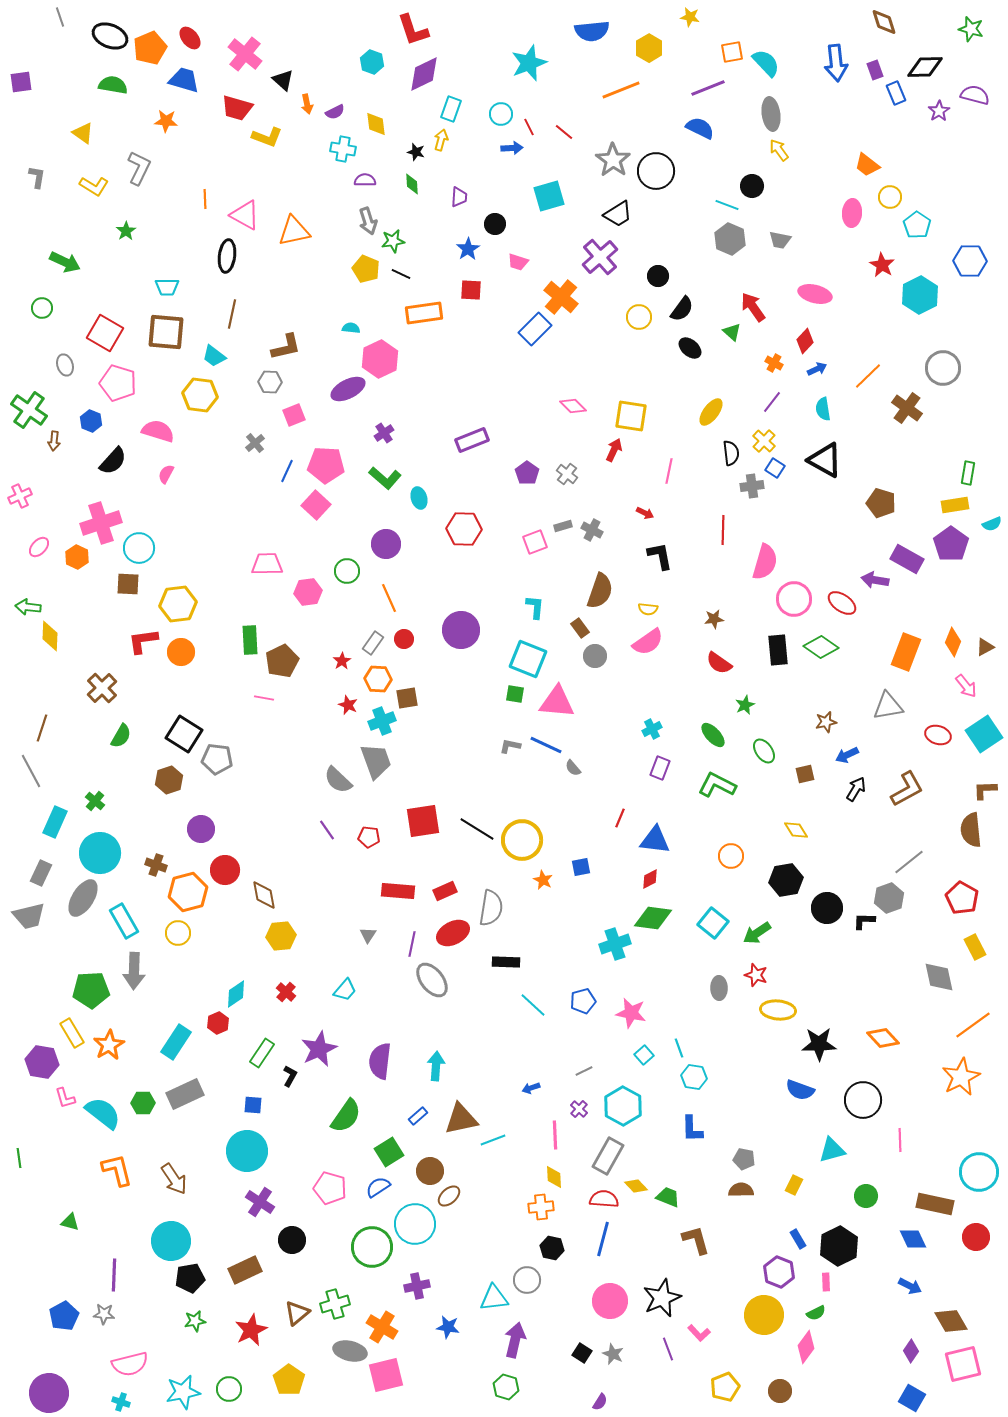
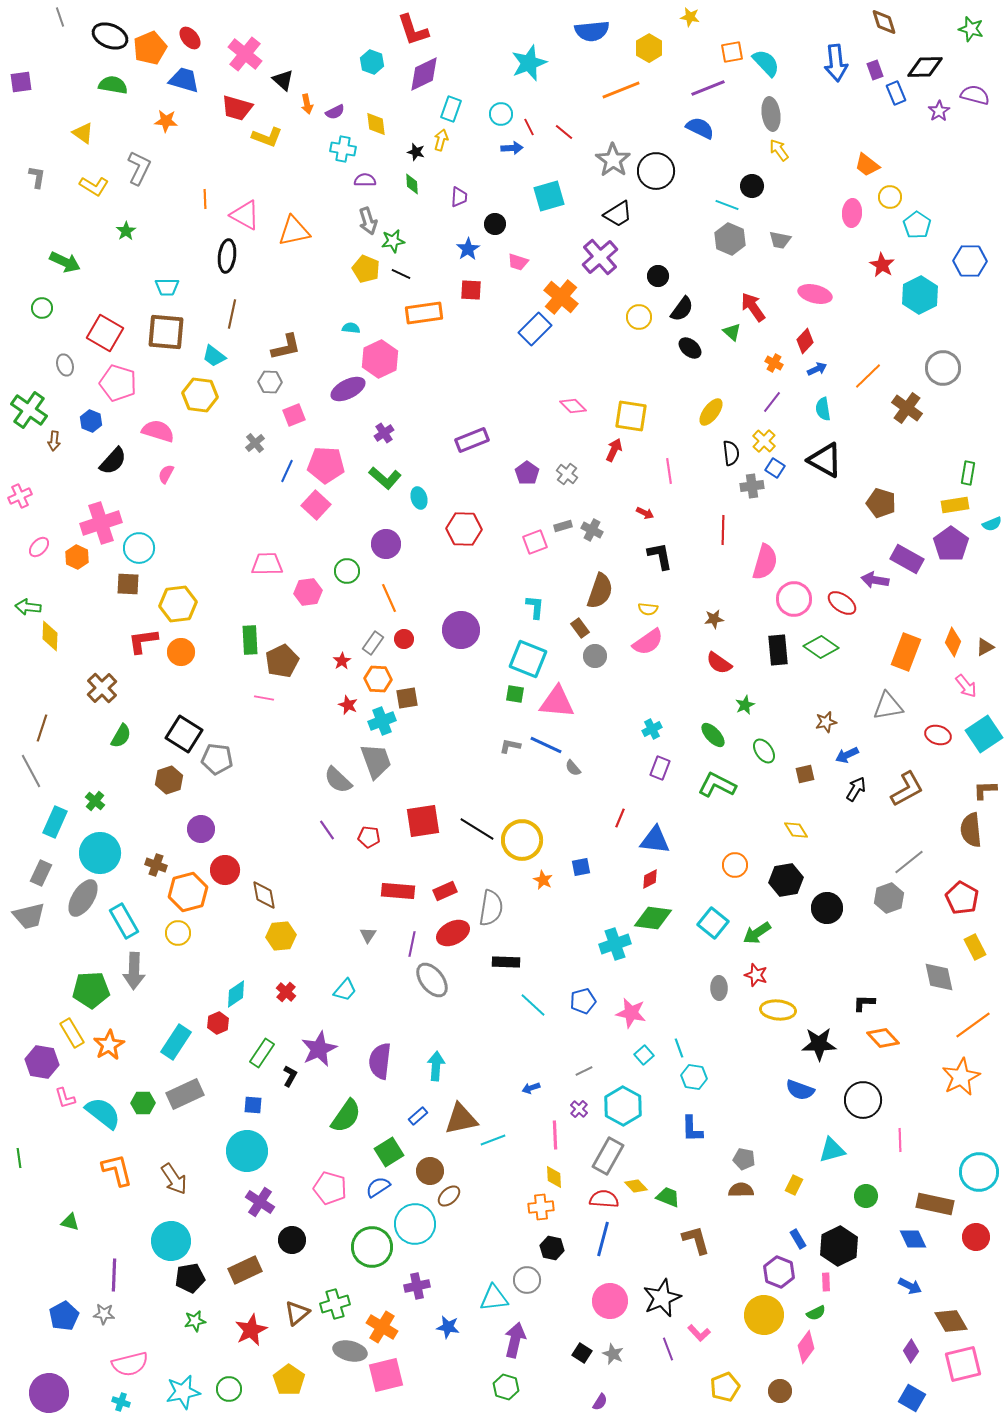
pink line at (669, 471): rotated 20 degrees counterclockwise
orange circle at (731, 856): moved 4 px right, 9 px down
black L-shape at (864, 921): moved 82 px down
